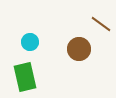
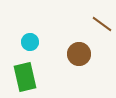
brown line: moved 1 px right
brown circle: moved 5 px down
